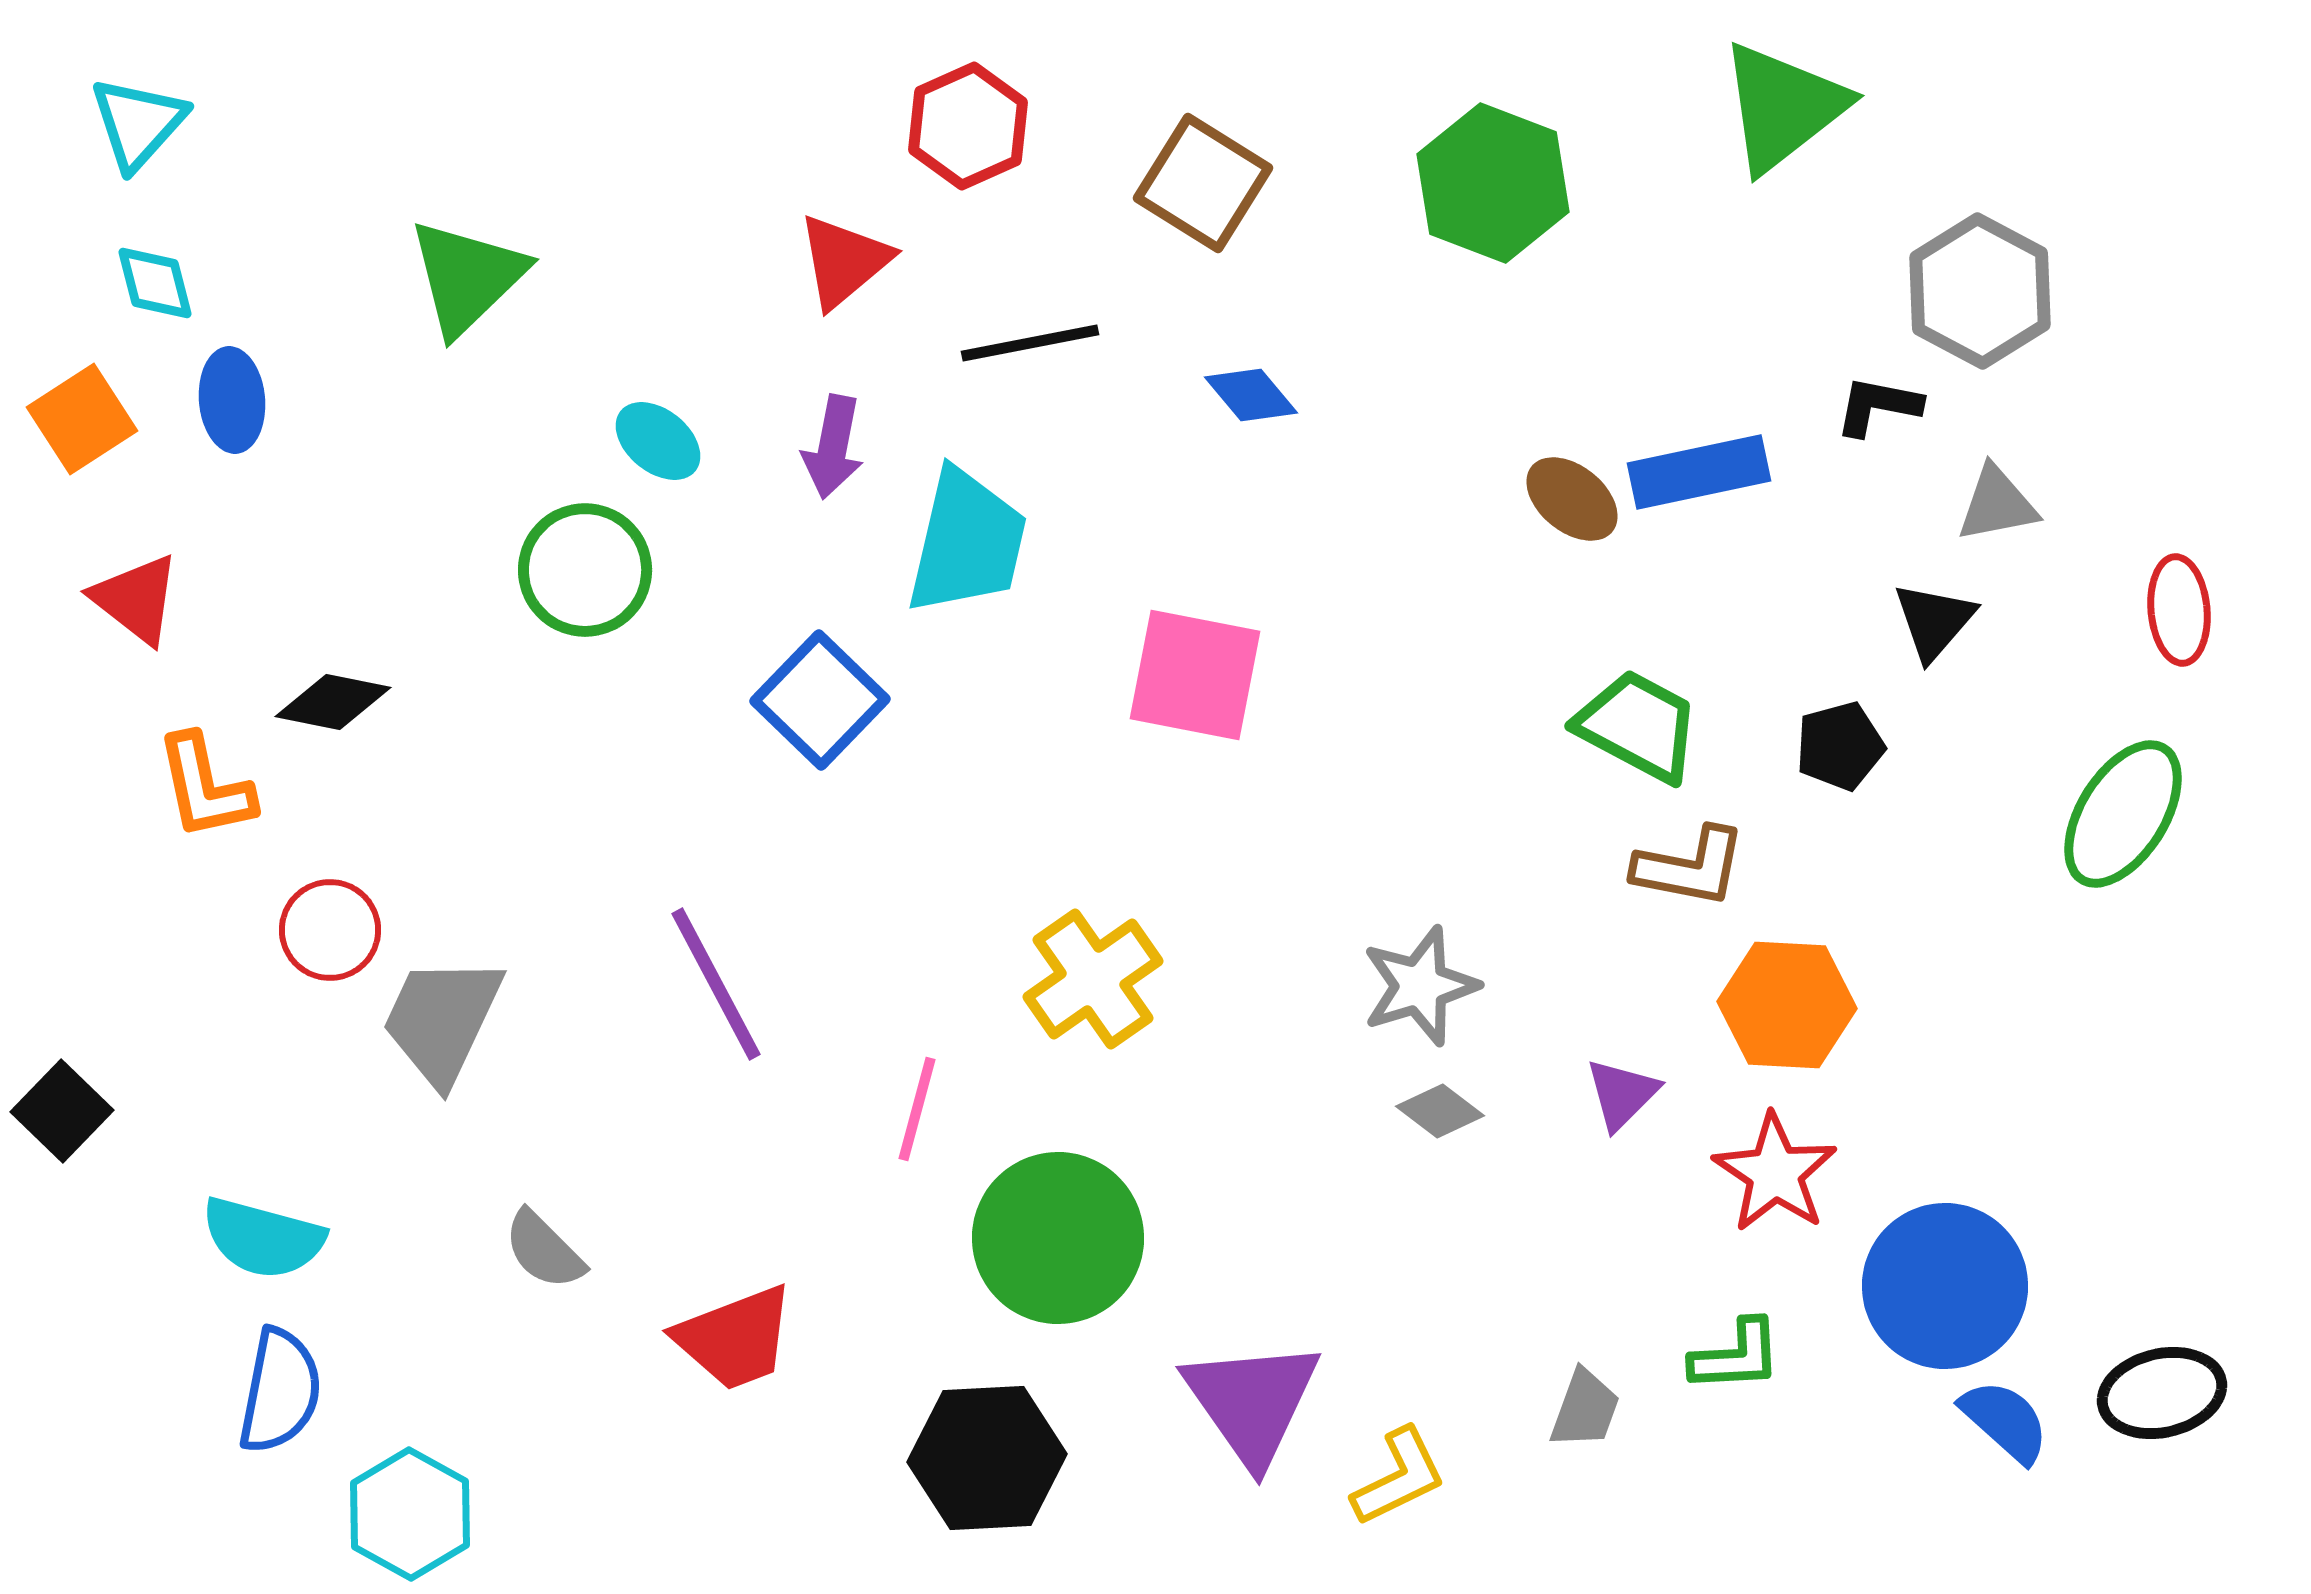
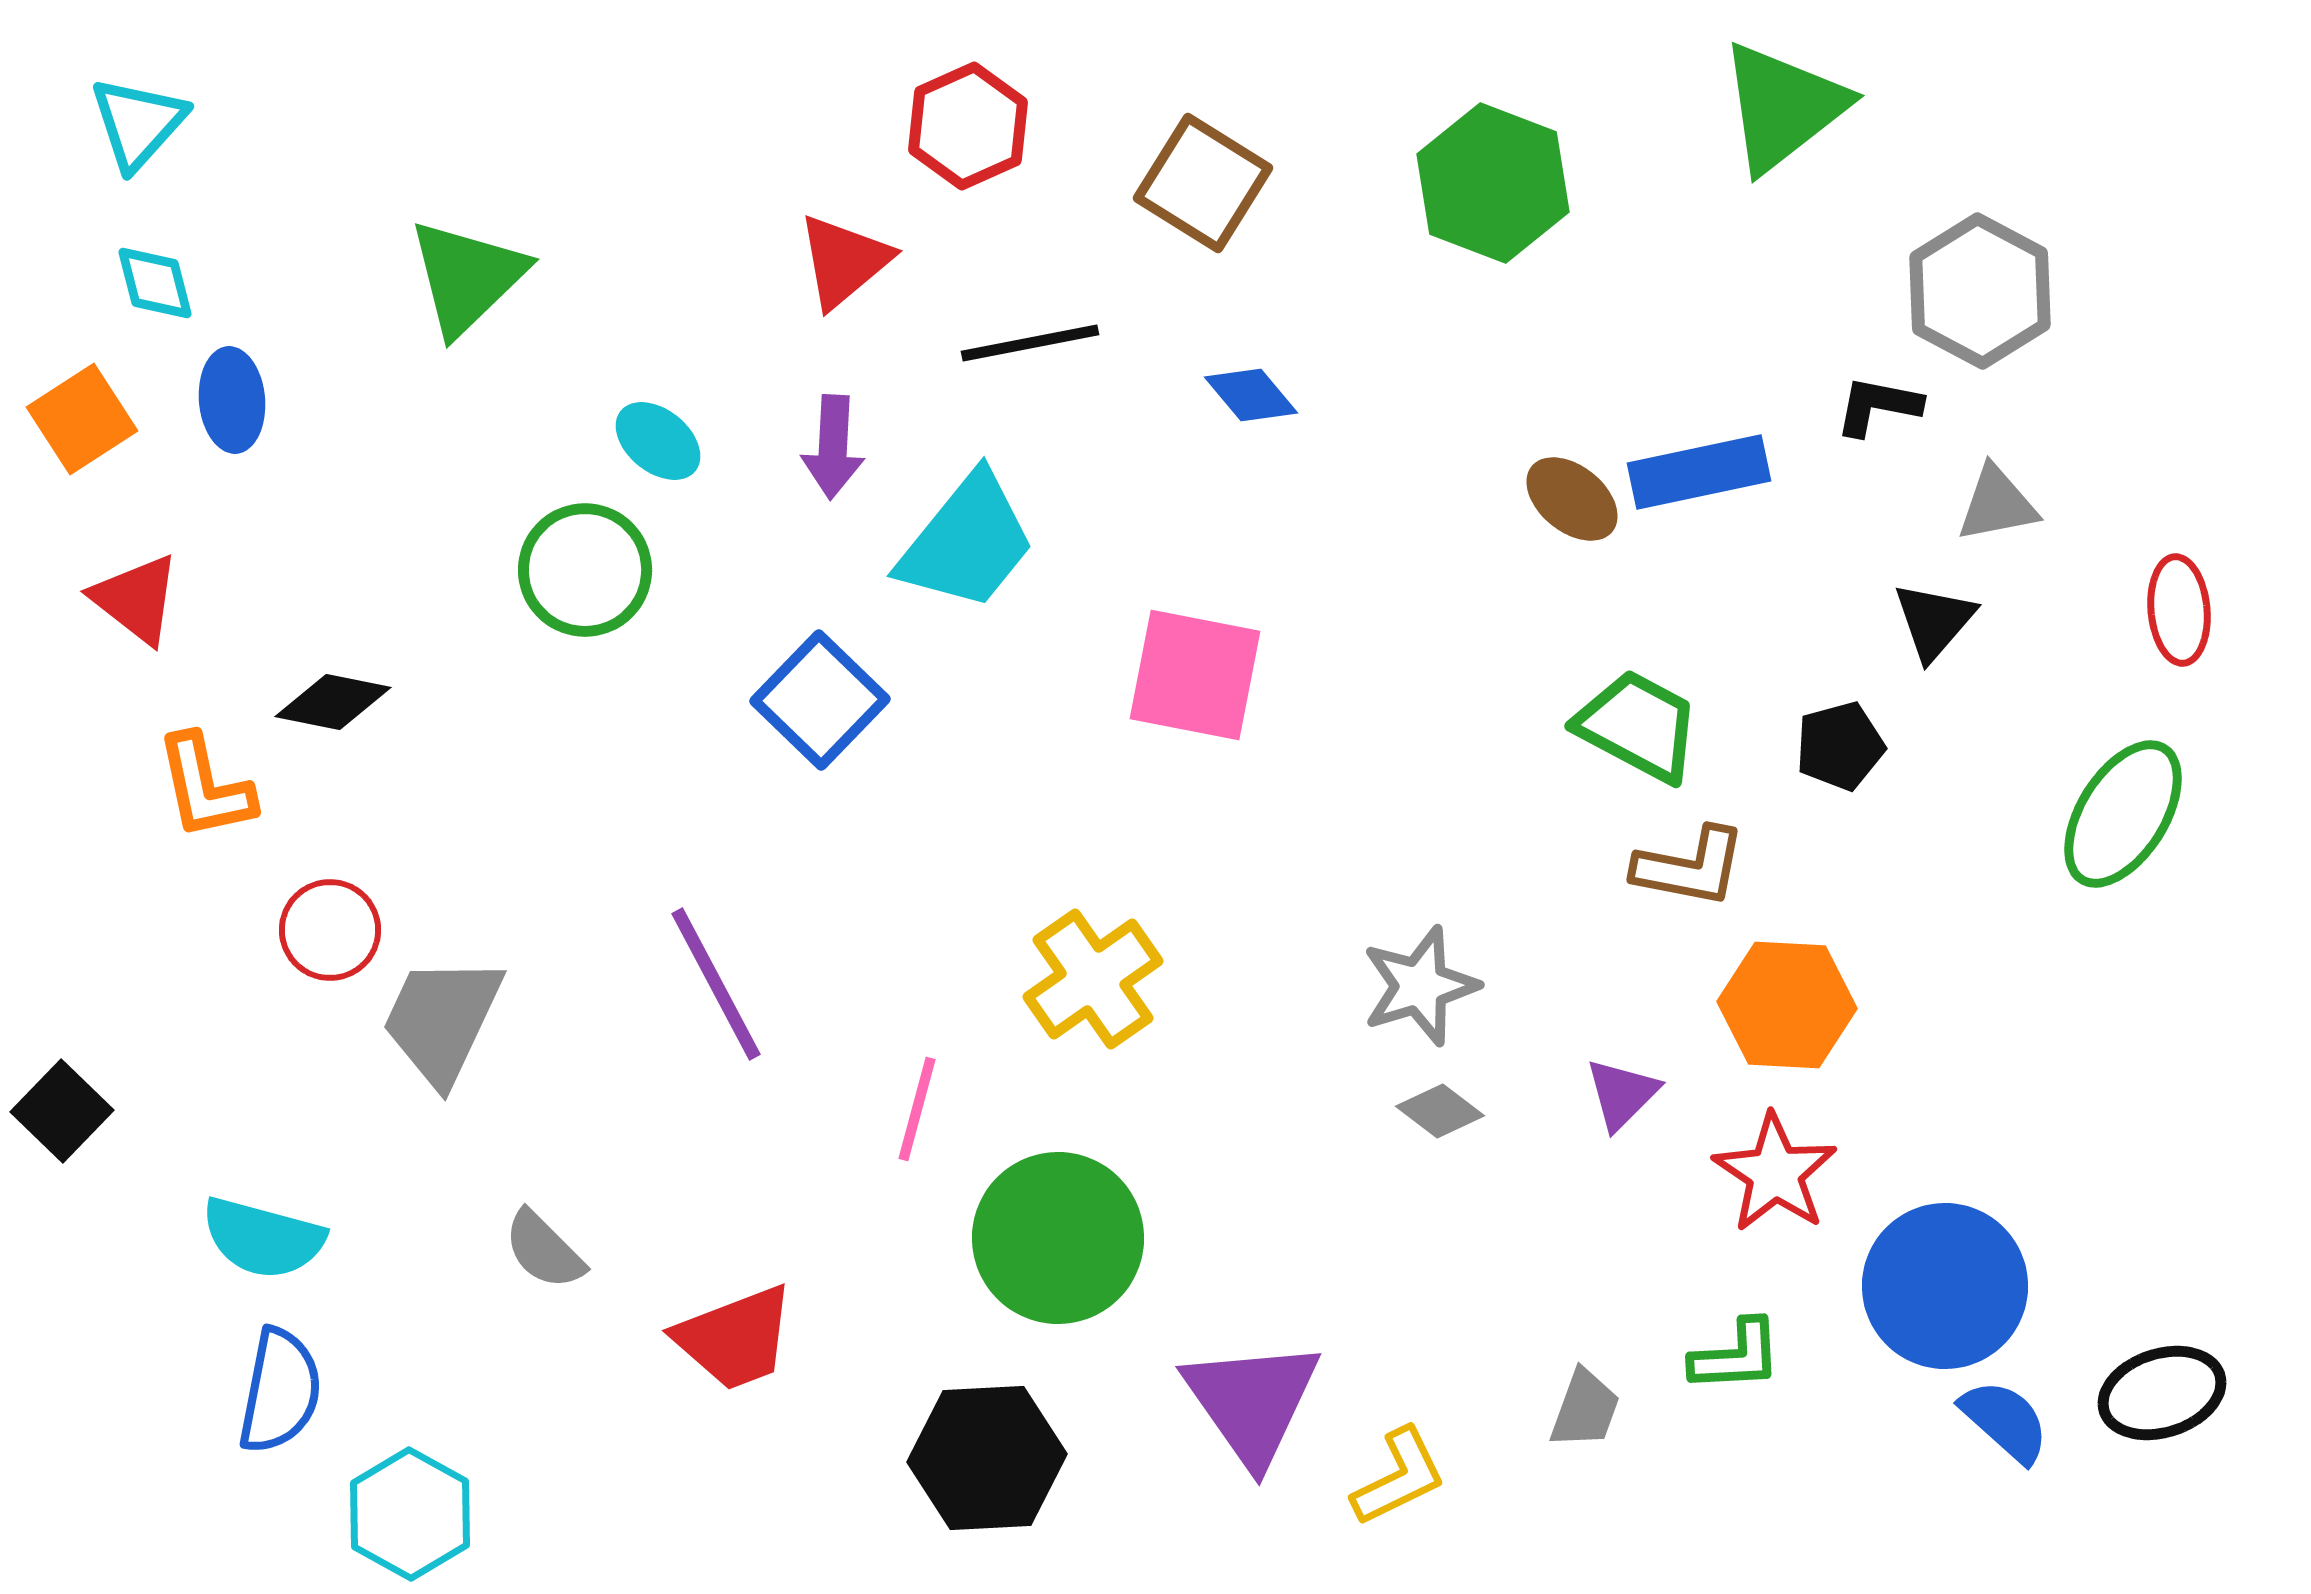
purple arrow at (833, 447): rotated 8 degrees counterclockwise
cyan trapezoid at (967, 542): rotated 26 degrees clockwise
black ellipse at (2162, 1393): rotated 5 degrees counterclockwise
